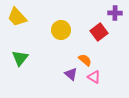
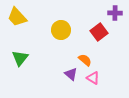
pink triangle: moved 1 px left, 1 px down
